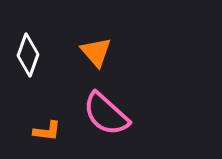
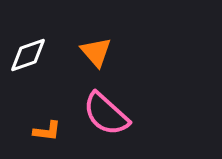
white diamond: rotated 51 degrees clockwise
